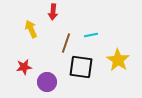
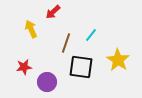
red arrow: rotated 42 degrees clockwise
cyan line: rotated 40 degrees counterclockwise
